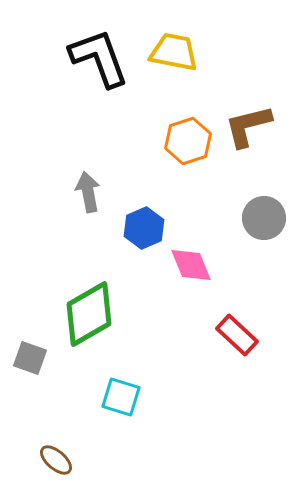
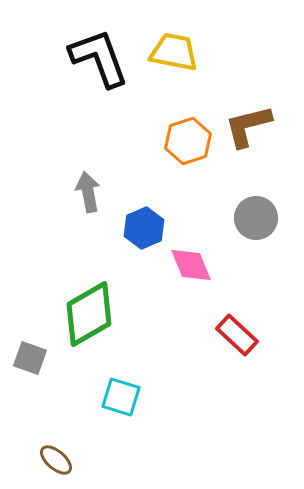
gray circle: moved 8 px left
